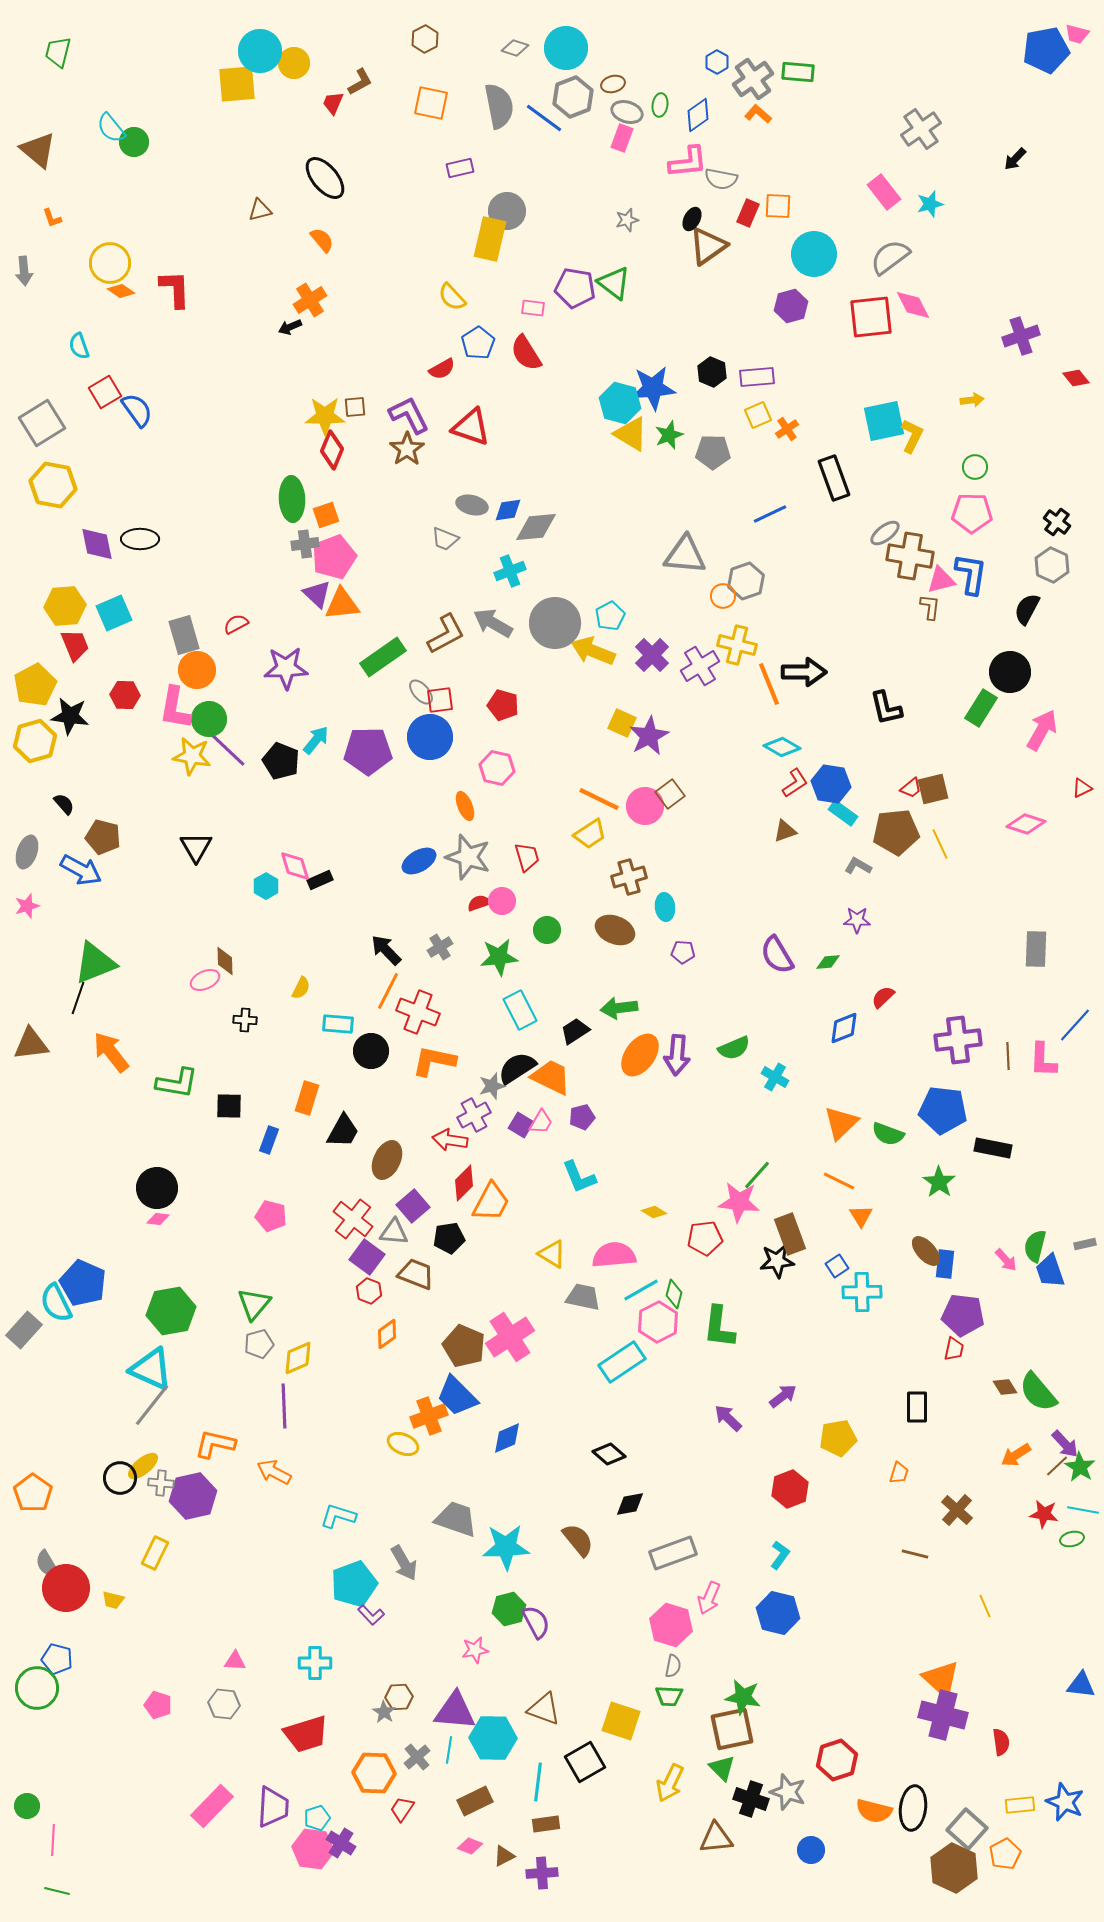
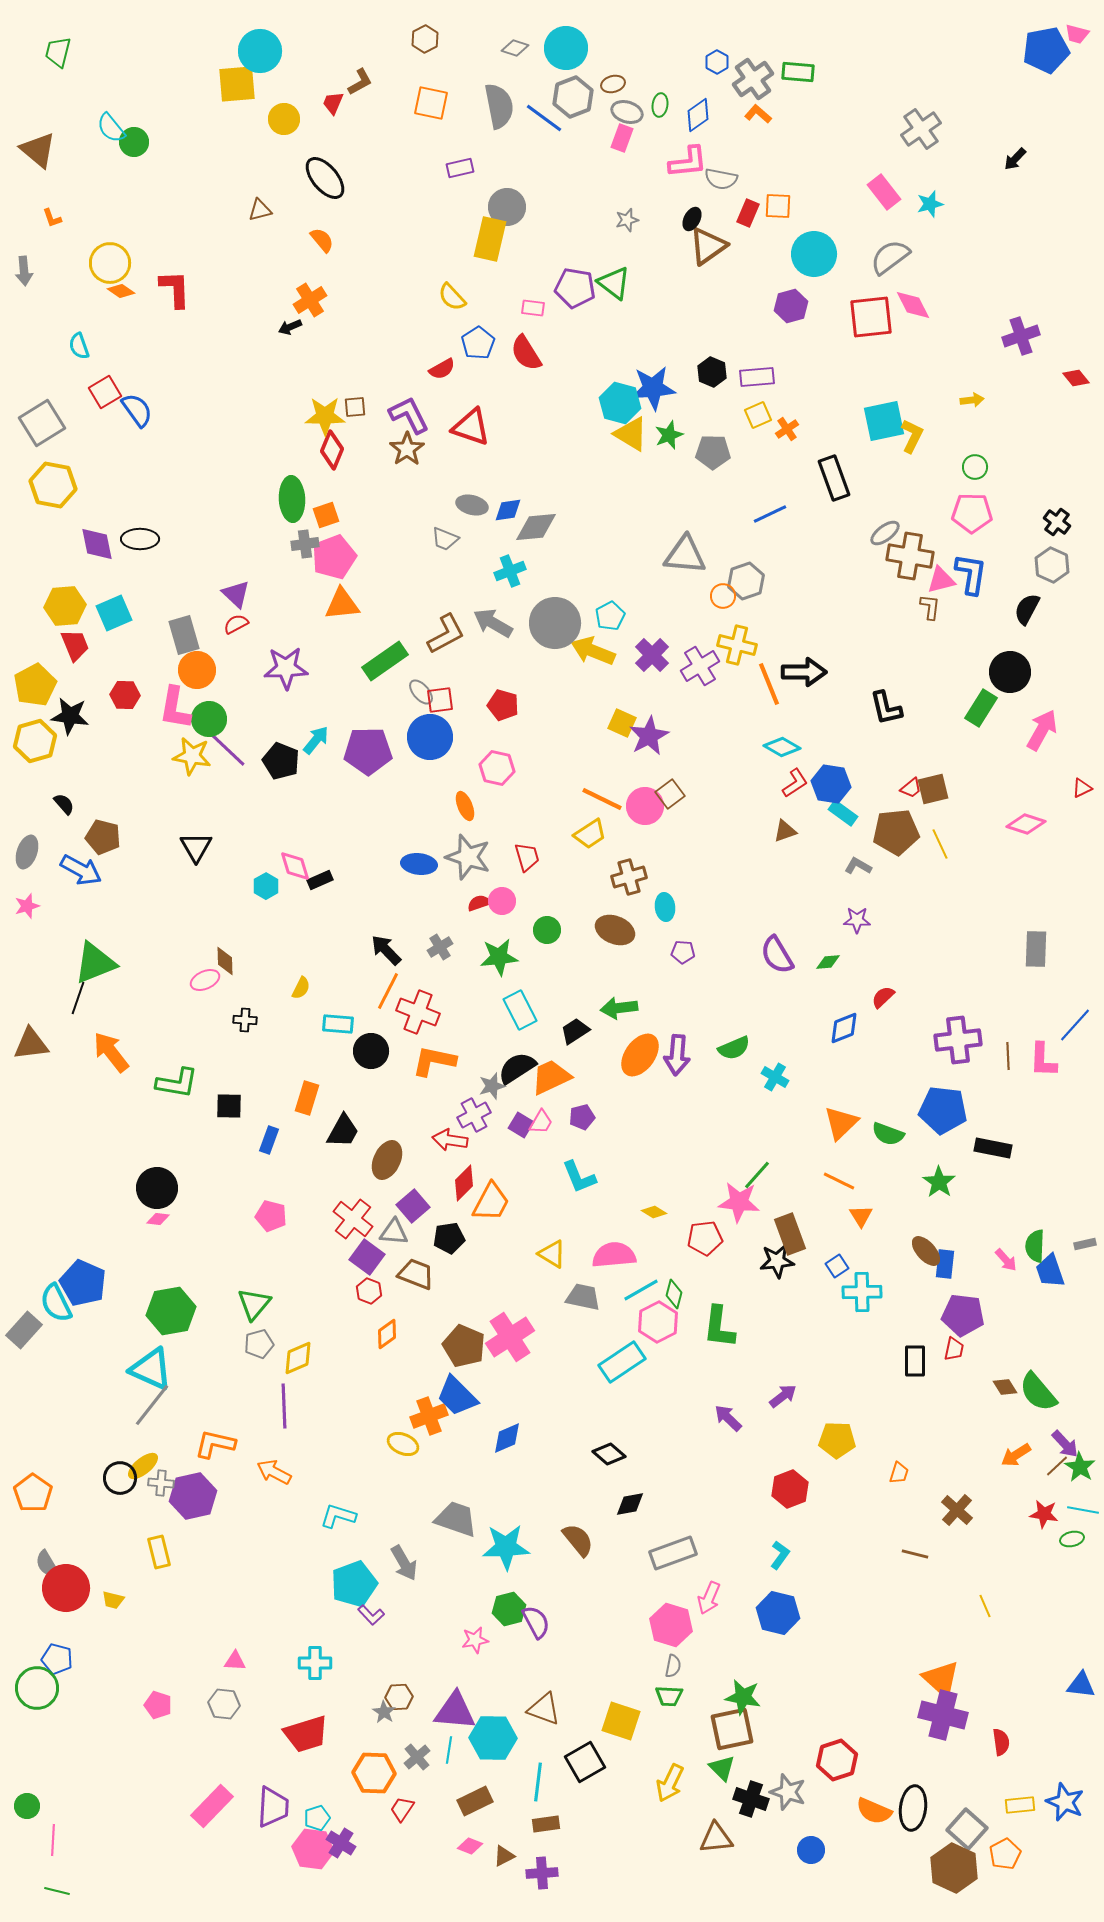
yellow circle at (294, 63): moved 10 px left, 56 px down
gray circle at (507, 211): moved 4 px up
purple triangle at (317, 594): moved 81 px left
green rectangle at (383, 657): moved 2 px right, 4 px down
orange line at (599, 799): moved 3 px right
blue ellipse at (419, 861): moved 3 px down; rotated 36 degrees clockwise
orange trapezoid at (551, 1077): rotated 51 degrees counterclockwise
green semicircle at (1035, 1246): rotated 12 degrees counterclockwise
black rectangle at (917, 1407): moved 2 px left, 46 px up
yellow pentagon at (838, 1438): moved 1 px left, 2 px down; rotated 12 degrees clockwise
yellow rectangle at (155, 1553): moved 4 px right, 1 px up; rotated 40 degrees counterclockwise
pink star at (475, 1650): moved 10 px up
orange semicircle at (874, 1811): rotated 9 degrees clockwise
